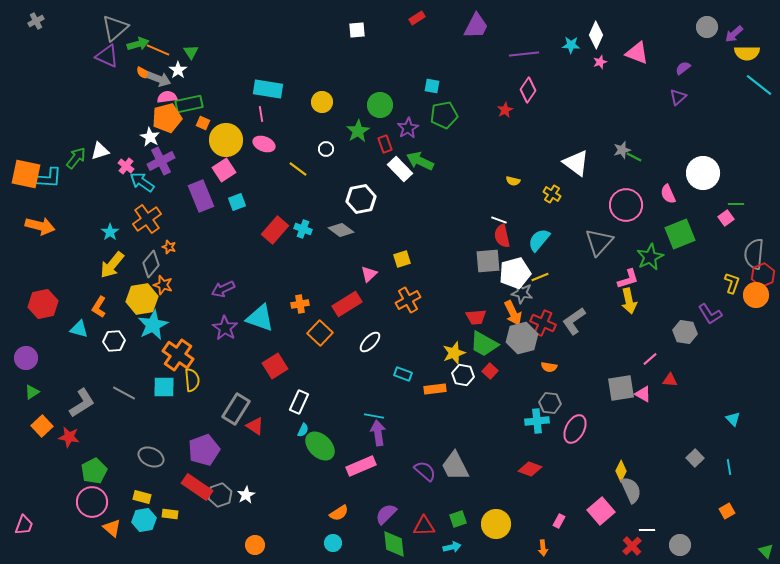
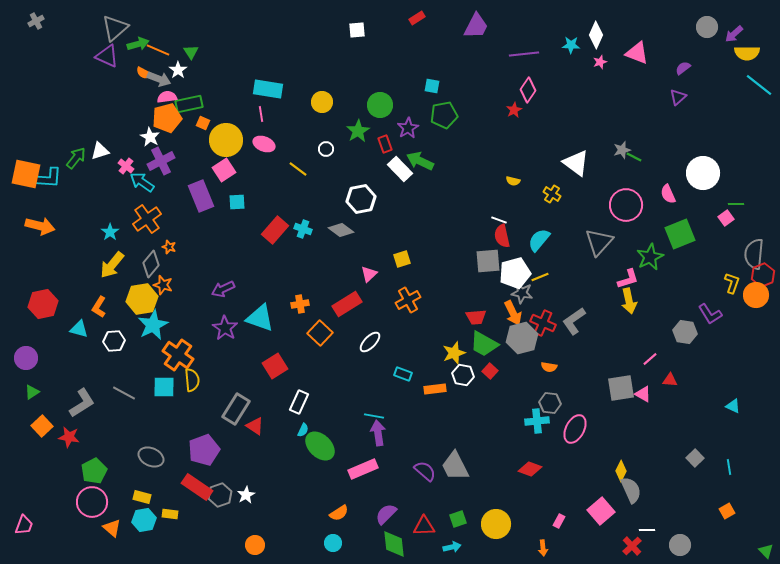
red star at (505, 110): moved 9 px right
cyan square at (237, 202): rotated 18 degrees clockwise
cyan triangle at (733, 419): moved 13 px up; rotated 21 degrees counterclockwise
pink rectangle at (361, 466): moved 2 px right, 3 px down
